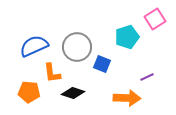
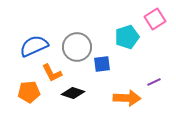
blue square: rotated 30 degrees counterclockwise
orange L-shape: rotated 20 degrees counterclockwise
purple line: moved 7 px right, 5 px down
orange pentagon: rotated 10 degrees counterclockwise
